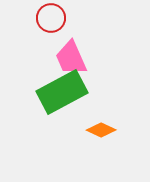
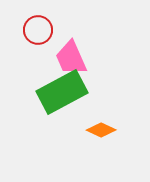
red circle: moved 13 px left, 12 px down
